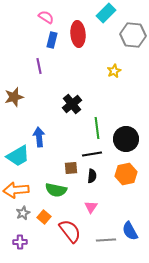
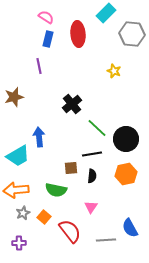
gray hexagon: moved 1 px left, 1 px up
blue rectangle: moved 4 px left, 1 px up
yellow star: rotated 24 degrees counterclockwise
green line: rotated 40 degrees counterclockwise
blue semicircle: moved 3 px up
purple cross: moved 1 px left, 1 px down
